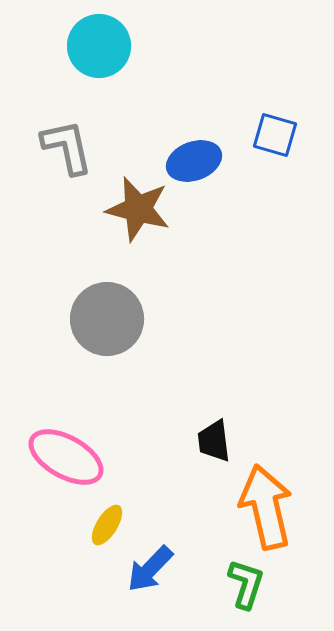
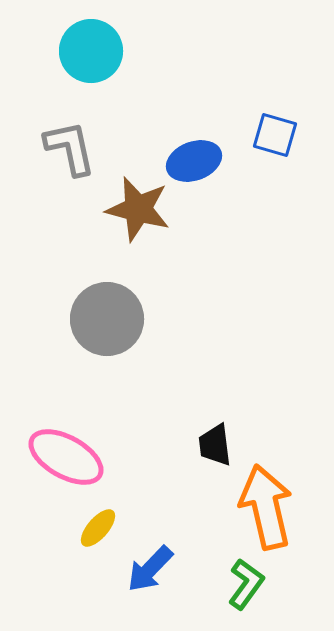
cyan circle: moved 8 px left, 5 px down
gray L-shape: moved 3 px right, 1 px down
black trapezoid: moved 1 px right, 4 px down
yellow ellipse: moved 9 px left, 3 px down; rotated 9 degrees clockwise
green L-shape: rotated 18 degrees clockwise
